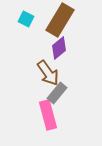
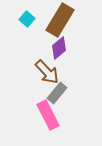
cyan square: moved 1 px right; rotated 14 degrees clockwise
brown arrow: moved 1 px left, 1 px up; rotated 8 degrees counterclockwise
pink rectangle: rotated 12 degrees counterclockwise
